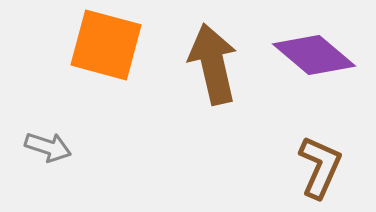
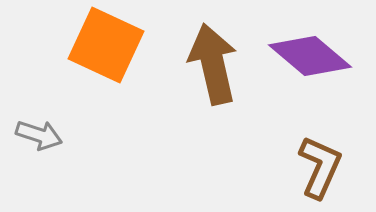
orange square: rotated 10 degrees clockwise
purple diamond: moved 4 px left, 1 px down
gray arrow: moved 9 px left, 12 px up
